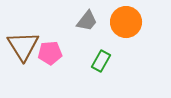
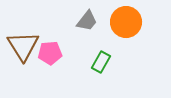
green rectangle: moved 1 px down
